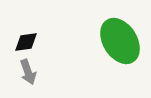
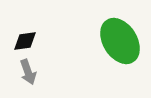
black diamond: moved 1 px left, 1 px up
